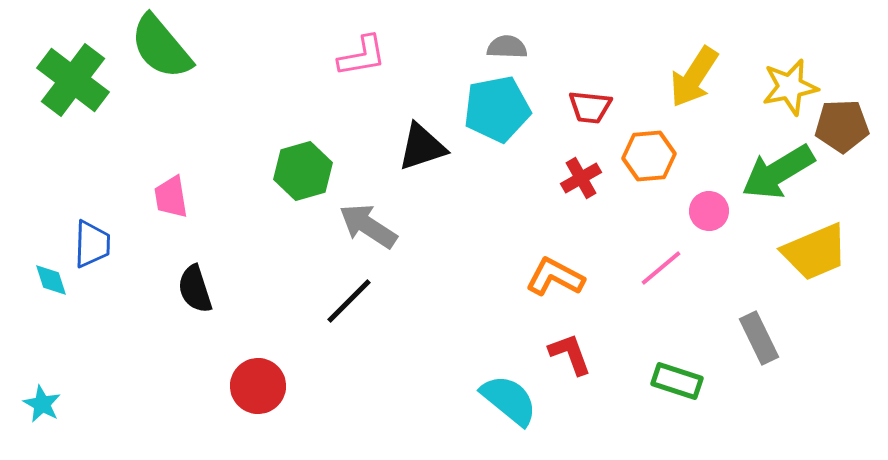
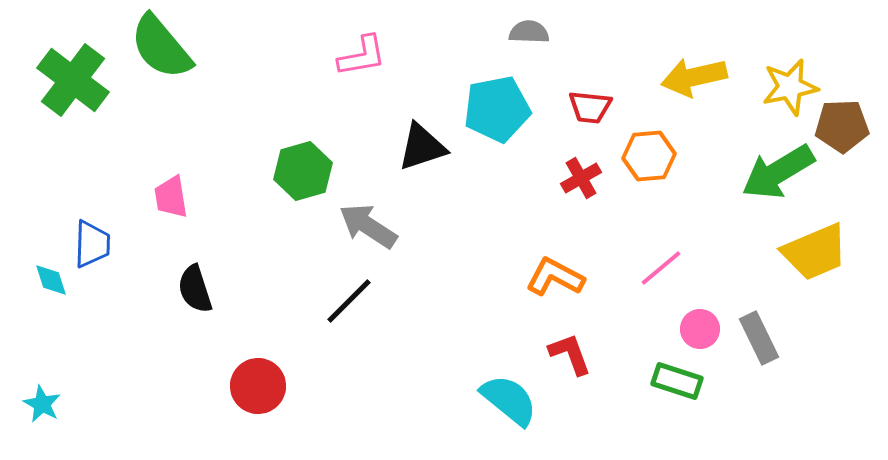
gray semicircle: moved 22 px right, 15 px up
yellow arrow: rotated 44 degrees clockwise
pink circle: moved 9 px left, 118 px down
